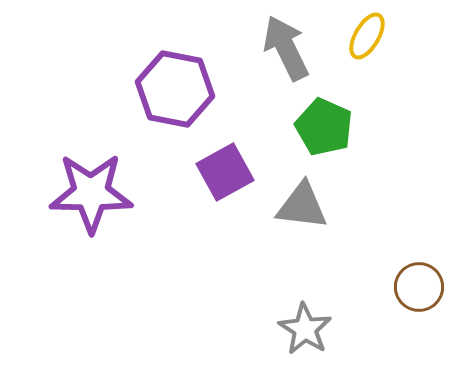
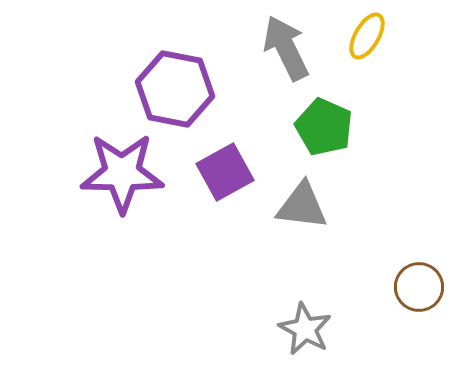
purple star: moved 31 px right, 20 px up
gray star: rotated 4 degrees counterclockwise
